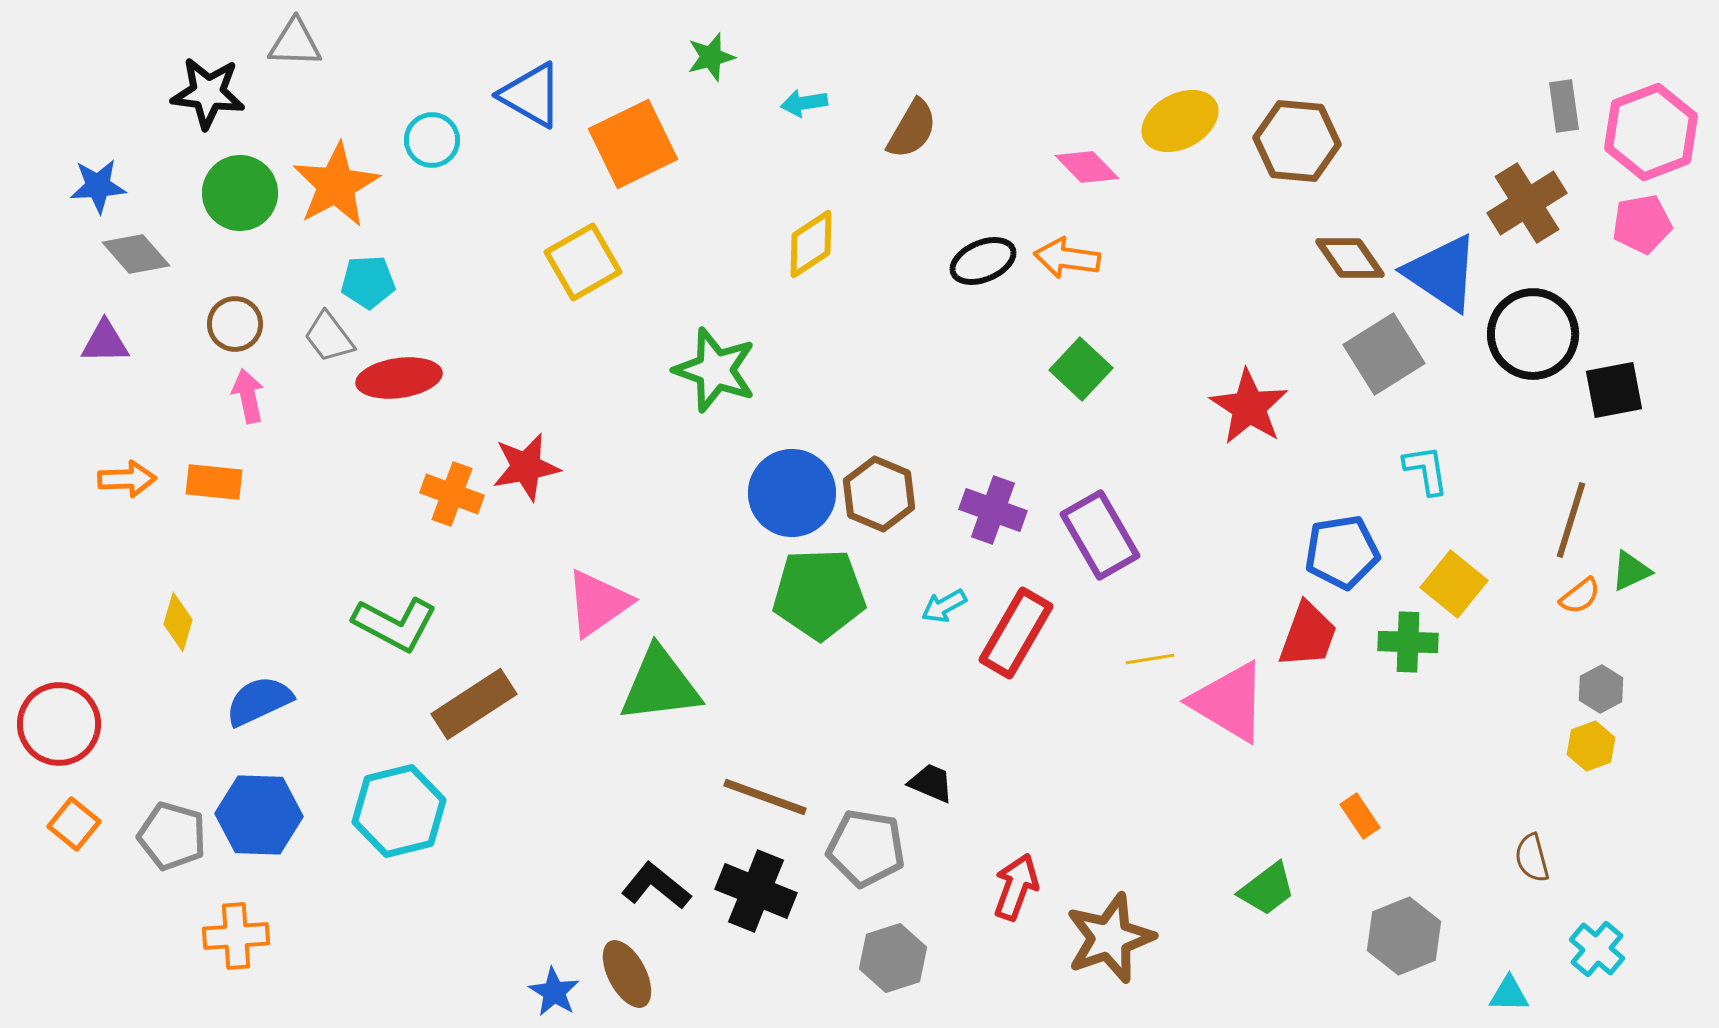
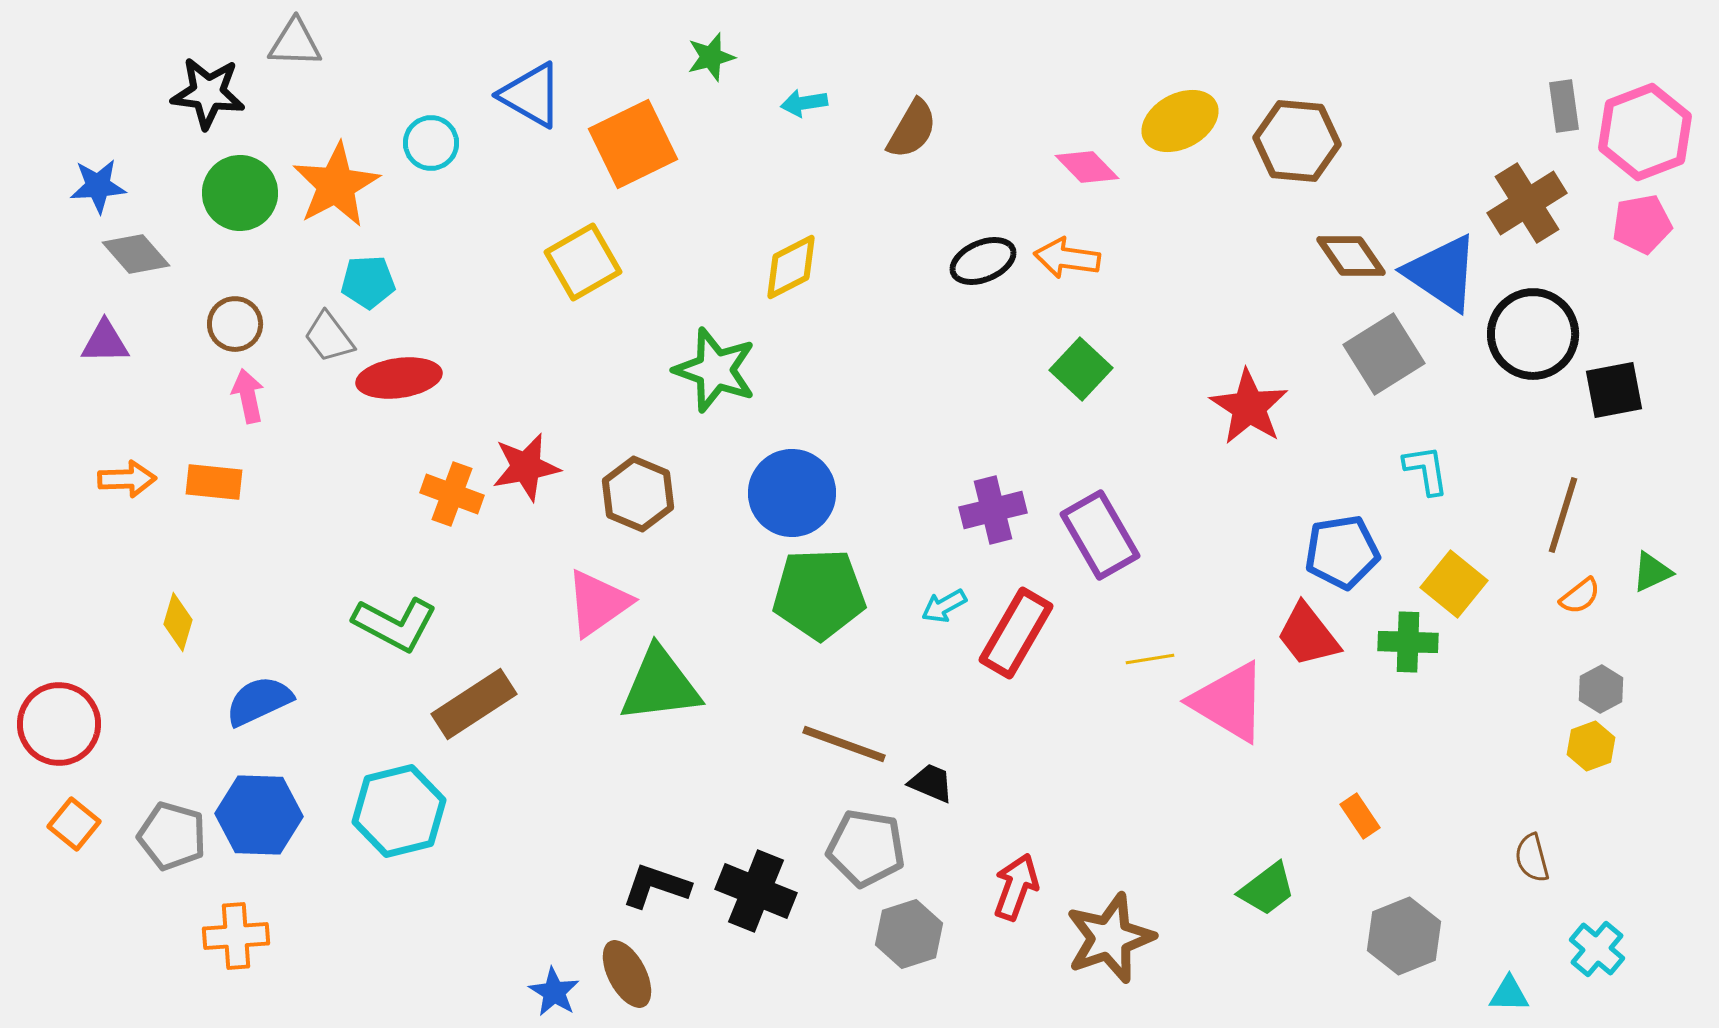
pink hexagon at (1651, 132): moved 6 px left
cyan circle at (432, 140): moved 1 px left, 3 px down
yellow diamond at (811, 244): moved 20 px left, 23 px down; rotated 6 degrees clockwise
brown diamond at (1350, 258): moved 1 px right, 2 px up
brown hexagon at (879, 494): moved 241 px left
purple cross at (993, 510): rotated 34 degrees counterclockwise
brown line at (1571, 520): moved 8 px left, 5 px up
green triangle at (1631, 571): moved 21 px right, 1 px down
red trapezoid at (1308, 635): rotated 122 degrees clockwise
brown line at (765, 797): moved 79 px right, 53 px up
black L-shape at (656, 886): rotated 20 degrees counterclockwise
gray hexagon at (893, 958): moved 16 px right, 24 px up
